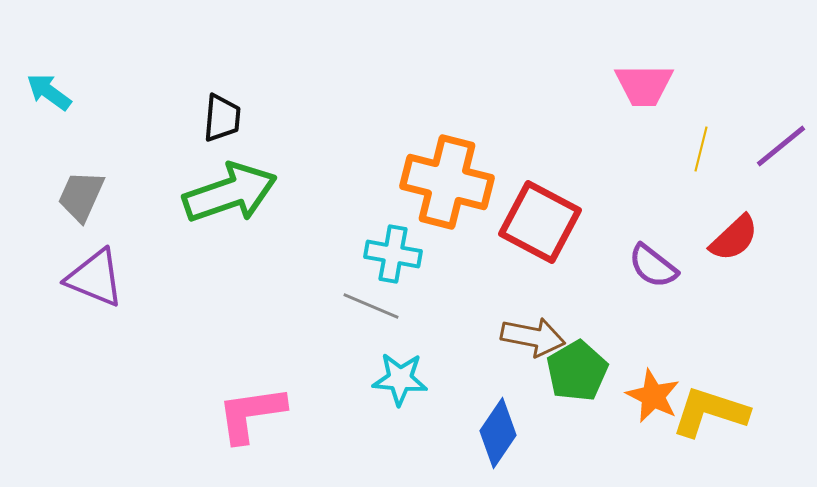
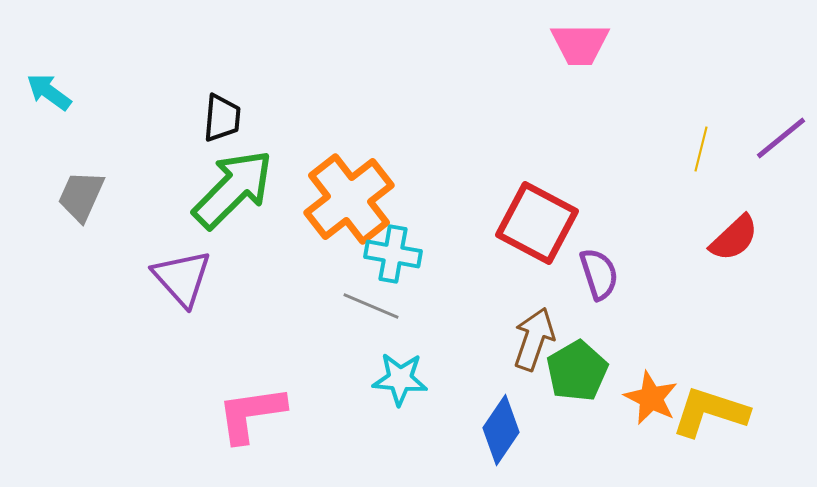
pink trapezoid: moved 64 px left, 41 px up
purple line: moved 8 px up
orange cross: moved 98 px left, 17 px down; rotated 38 degrees clockwise
green arrow: moved 3 px right, 4 px up; rotated 26 degrees counterclockwise
red square: moved 3 px left, 1 px down
purple semicircle: moved 54 px left, 8 px down; rotated 146 degrees counterclockwise
purple triangle: moved 87 px right; rotated 26 degrees clockwise
brown arrow: moved 1 px right, 2 px down; rotated 82 degrees counterclockwise
orange star: moved 2 px left, 2 px down
blue diamond: moved 3 px right, 3 px up
